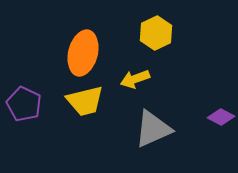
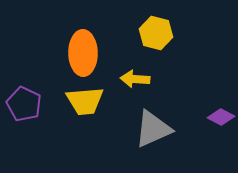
yellow hexagon: rotated 20 degrees counterclockwise
orange ellipse: rotated 15 degrees counterclockwise
yellow arrow: rotated 24 degrees clockwise
yellow trapezoid: rotated 9 degrees clockwise
